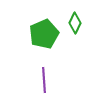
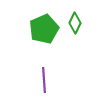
green pentagon: moved 5 px up
